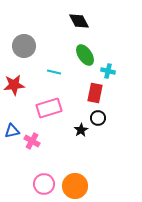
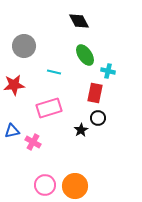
pink cross: moved 1 px right, 1 px down
pink circle: moved 1 px right, 1 px down
